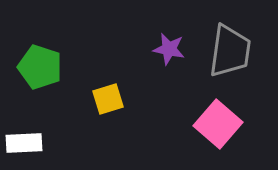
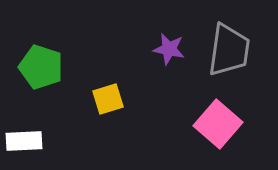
gray trapezoid: moved 1 px left, 1 px up
green pentagon: moved 1 px right
white rectangle: moved 2 px up
